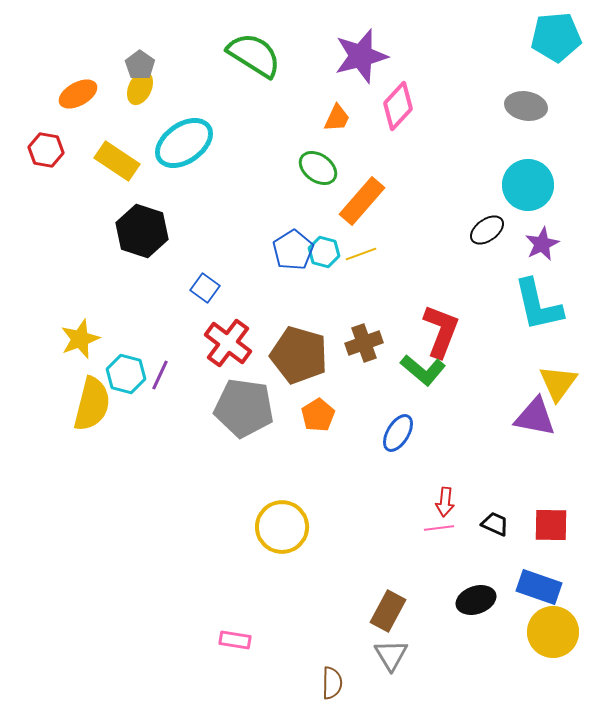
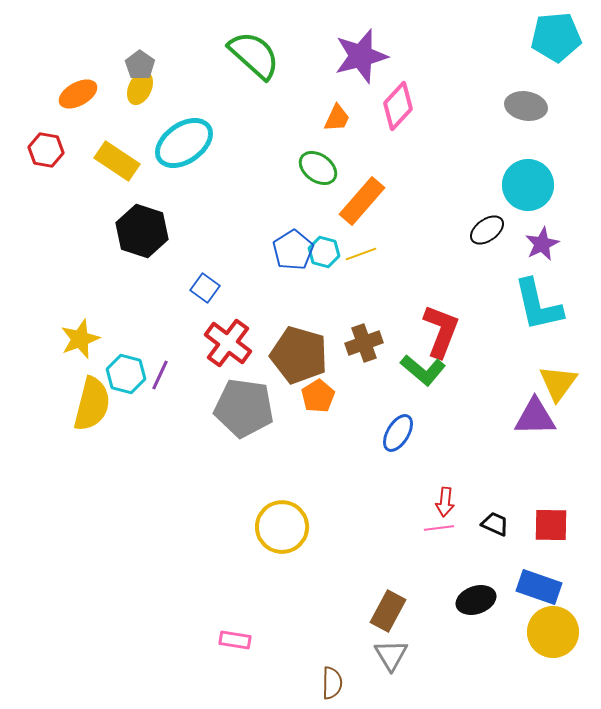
green semicircle at (254, 55): rotated 10 degrees clockwise
orange pentagon at (318, 415): moved 19 px up
purple triangle at (535, 417): rotated 12 degrees counterclockwise
